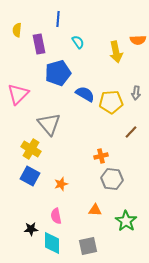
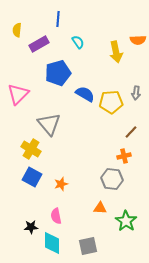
purple rectangle: rotated 72 degrees clockwise
orange cross: moved 23 px right
blue square: moved 2 px right, 1 px down
orange triangle: moved 5 px right, 2 px up
black star: moved 2 px up
